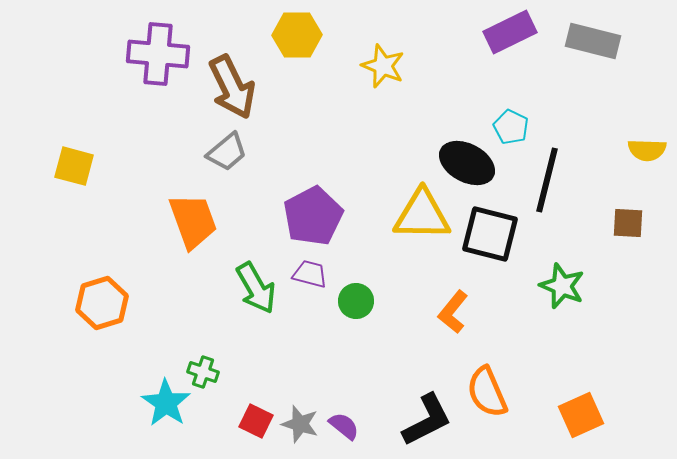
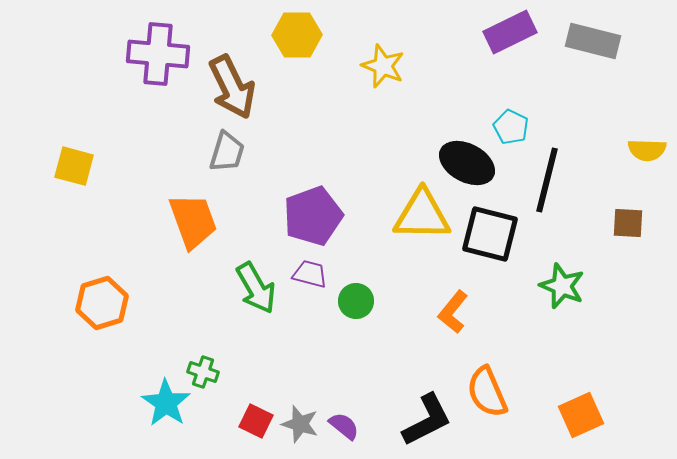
gray trapezoid: rotated 33 degrees counterclockwise
purple pentagon: rotated 8 degrees clockwise
